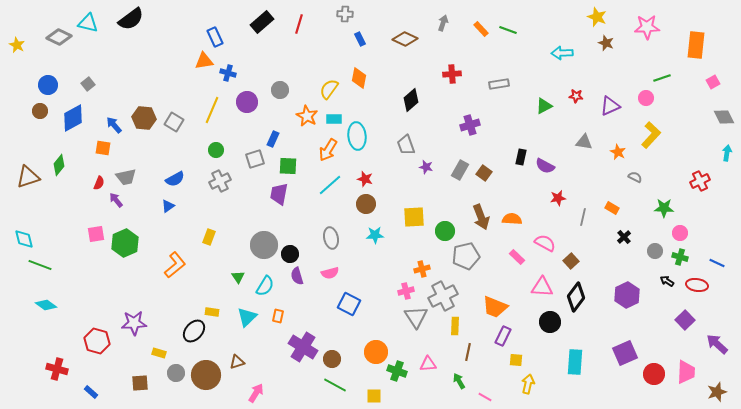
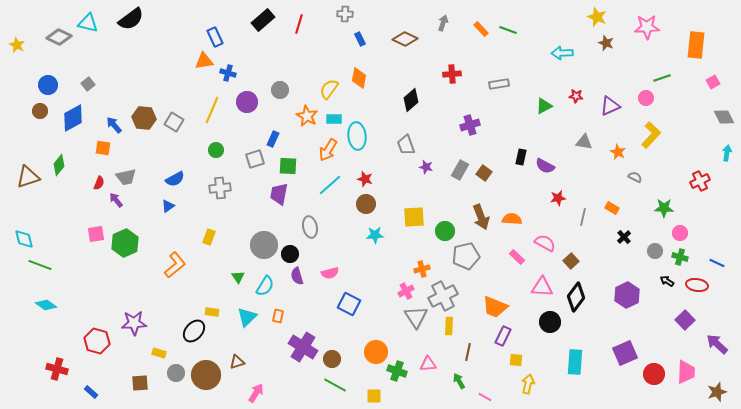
black rectangle at (262, 22): moved 1 px right, 2 px up
gray cross at (220, 181): moved 7 px down; rotated 20 degrees clockwise
gray ellipse at (331, 238): moved 21 px left, 11 px up
pink cross at (406, 291): rotated 14 degrees counterclockwise
yellow rectangle at (455, 326): moved 6 px left
